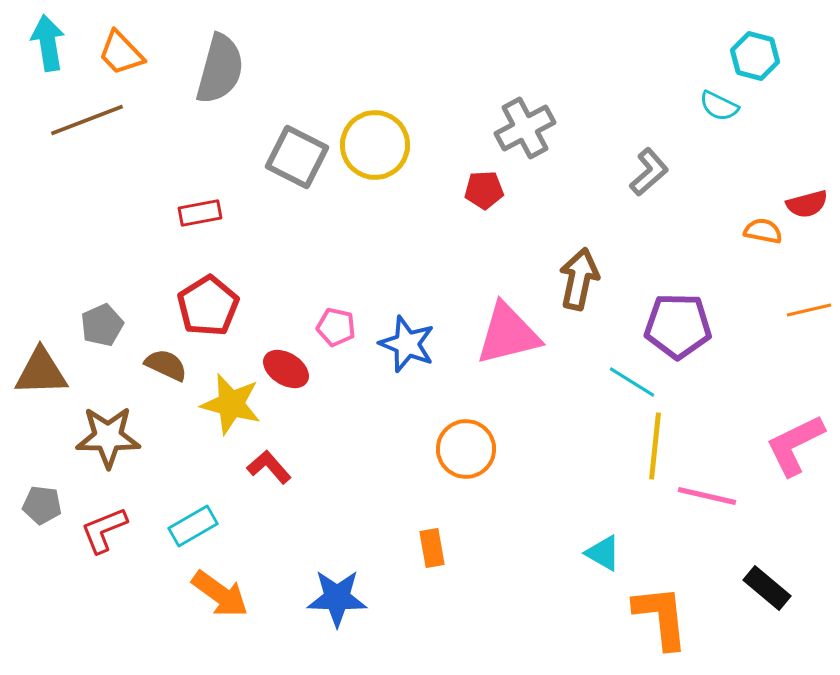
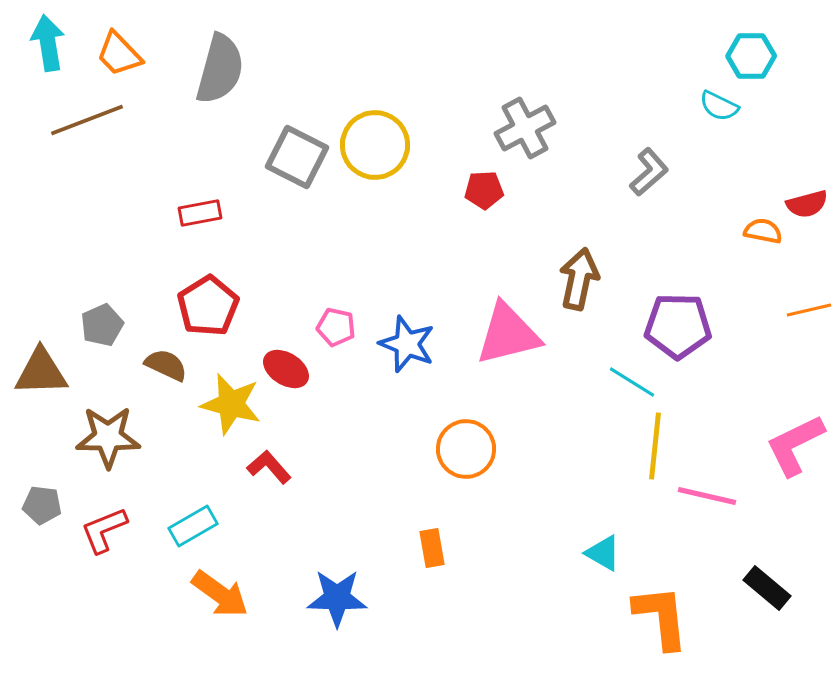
orange trapezoid at (121, 53): moved 2 px left, 1 px down
cyan hexagon at (755, 56): moved 4 px left; rotated 15 degrees counterclockwise
